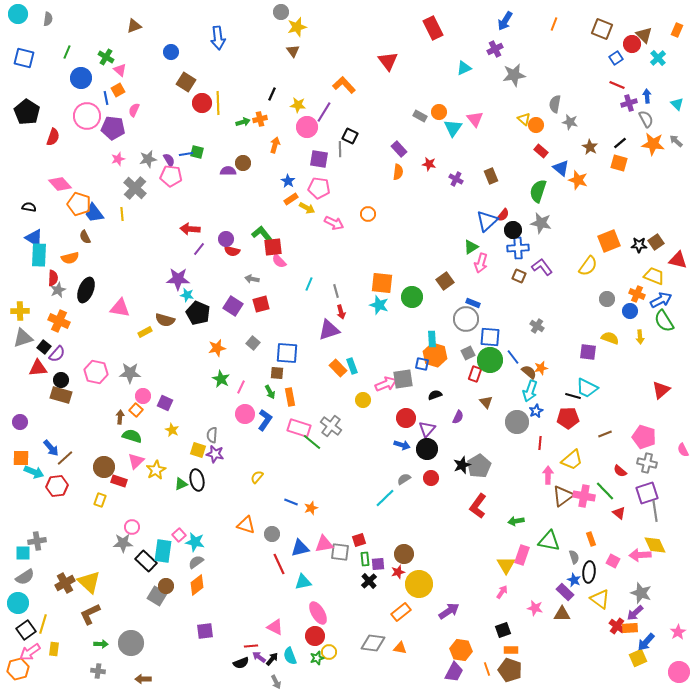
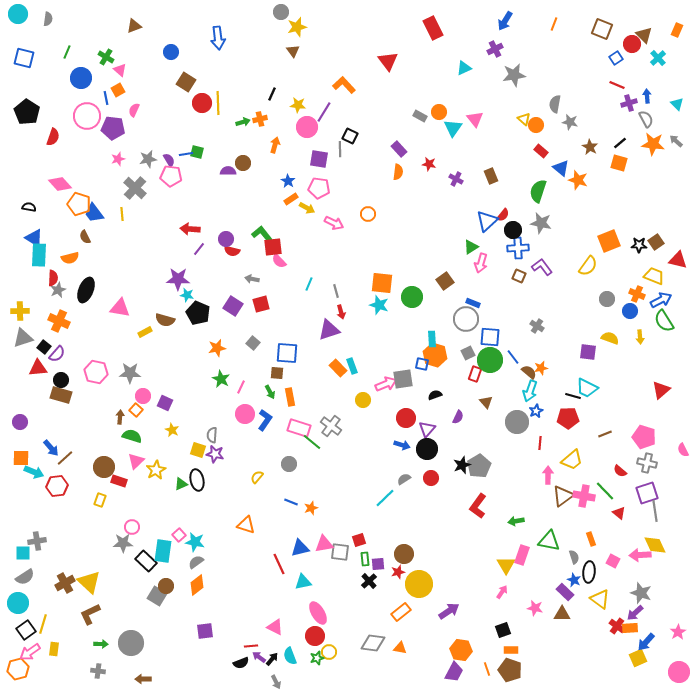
gray circle at (272, 534): moved 17 px right, 70 px up
